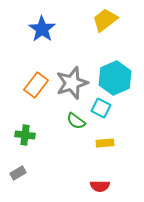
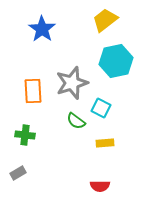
cyan hexagon: moved 1 px right, 17 px up; rotated 12 degrees clockwise
orange rectangle: moved 3 px left, 6 px down; rotated 40 degrees counterclockwise
